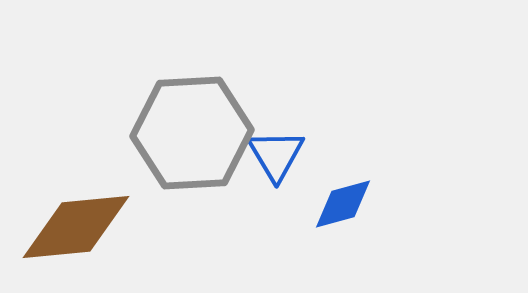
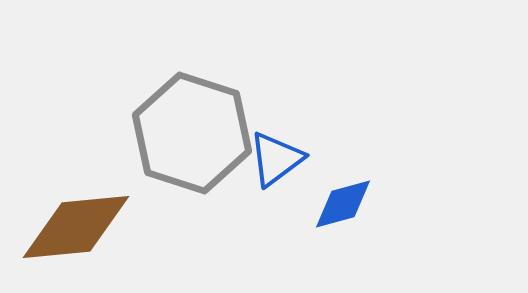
gray hexagon: rotated 21 degrees clockwise
blue triangle: moved 4 px down; rotated 24 degrees clockwise
